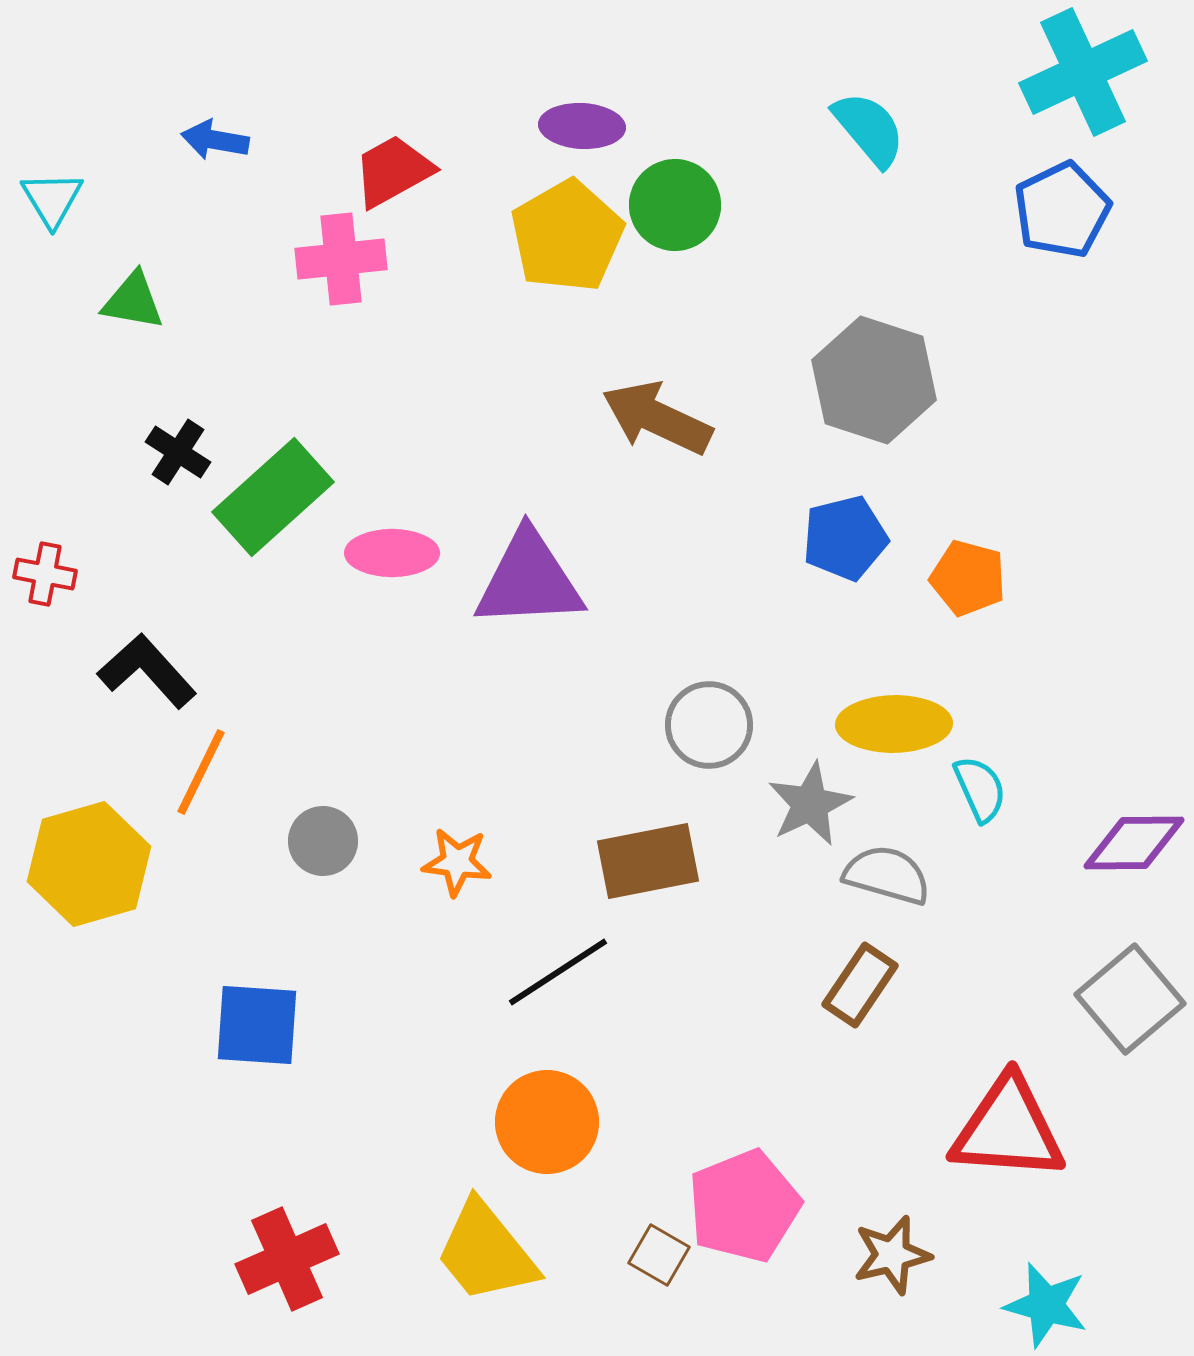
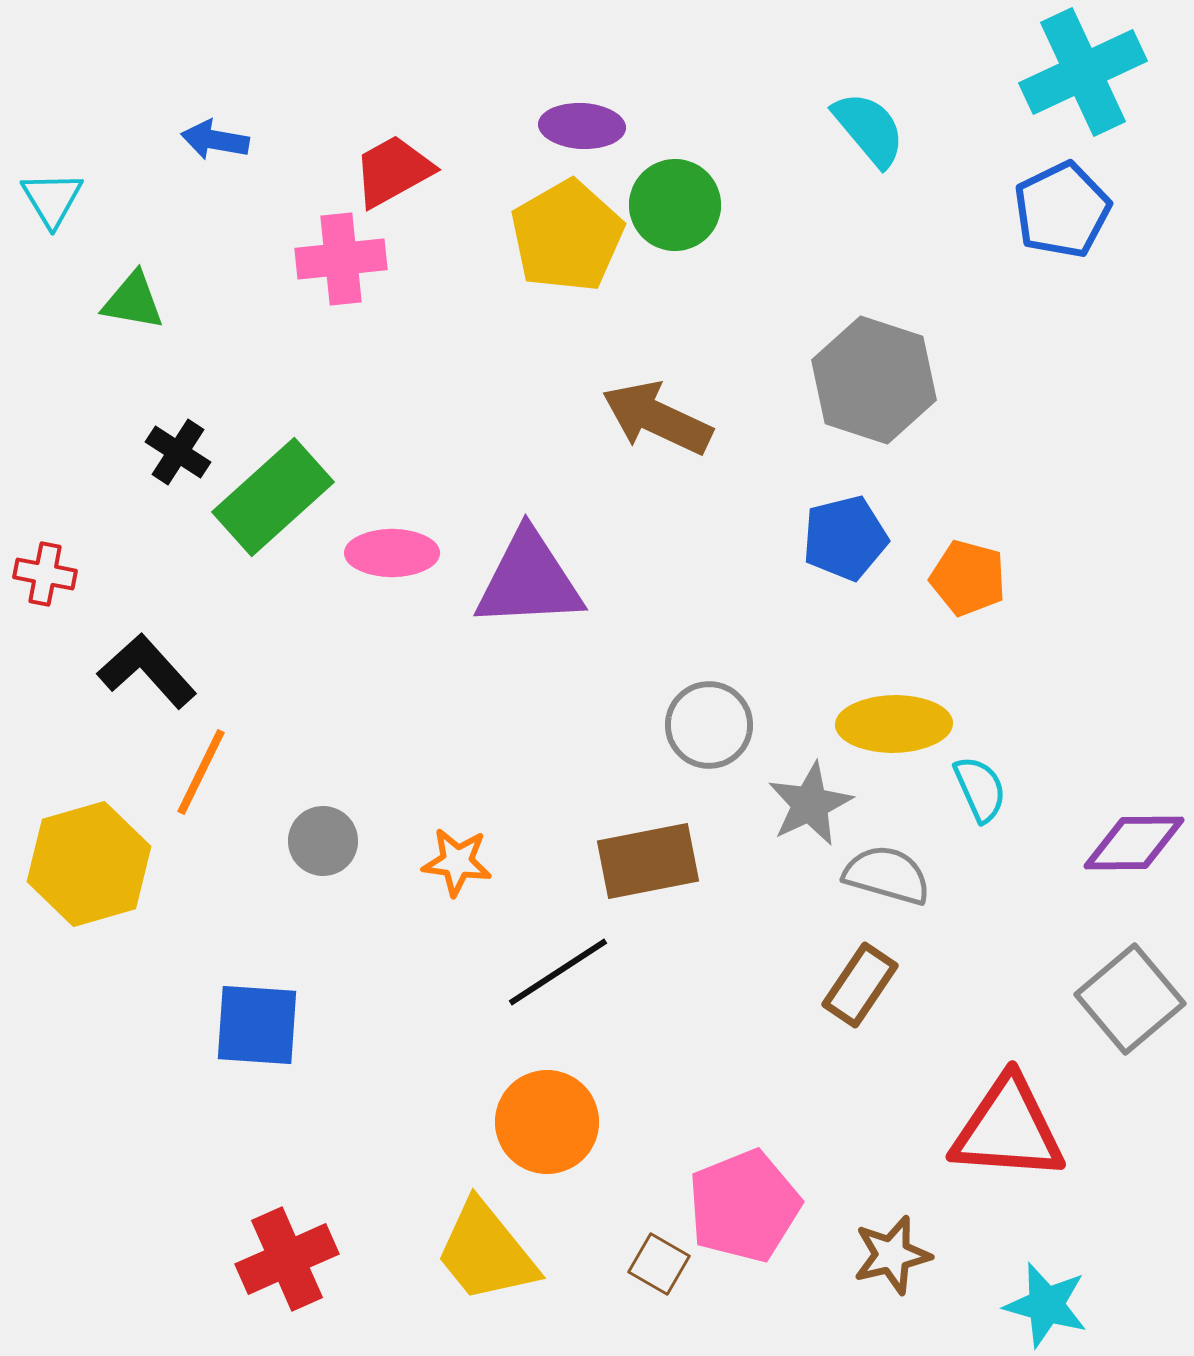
brown square at (659, 1255): moved 9 px down
